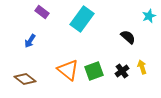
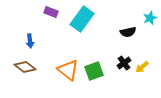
purple rectangle: moved 9 px right; rotated 16 degrees counterclockwise
cyan star: moved 1 px right, 2 px down
black semicircle: moved 5 px up; rotated 126 degrees clockwise
blue arrow: rotated 40 degrees counterclockwise
yellow arrow: rotated 112 degrees counterclockwise
black cross: moved 2 px right, 8 px up
brown diamond: moved 12 px up
